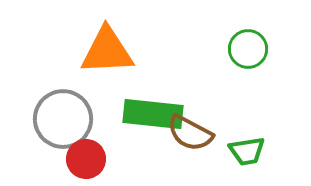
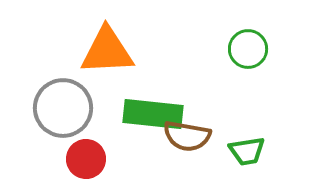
gray circle: moved 11 px up
brown semicircle: moved 3 px left, 3 px down; rotated 18 degrees counterclockwise
